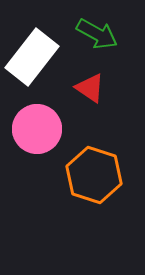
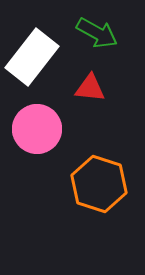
green arrow: moved 1 px up
red triangle: rotated 28 degrees counterclockwise
orange hexagon: moved 5 px right, 9 px down
